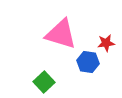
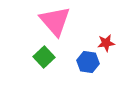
pink triangle: moved 6 px left, 13 px up; rotated 32 degrees clockwise
green square: moved 25 px up
